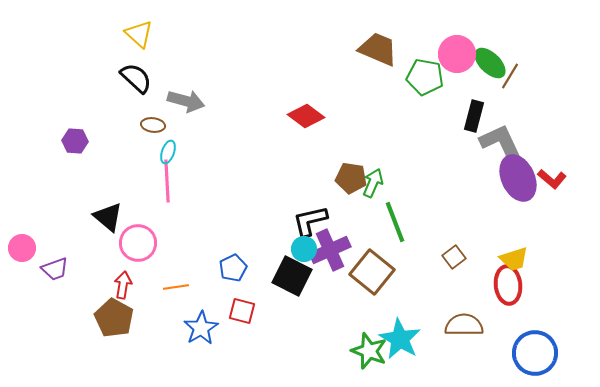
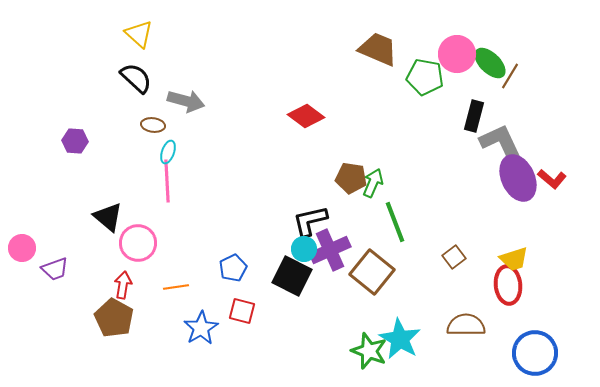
brown semicircle at (464, 325): moved 2 px right
